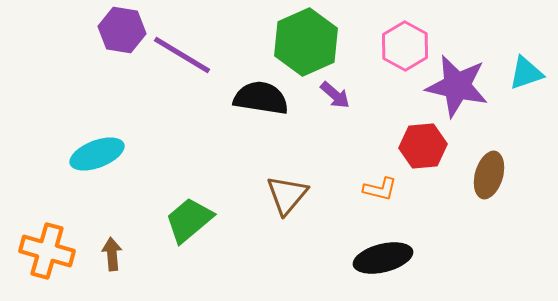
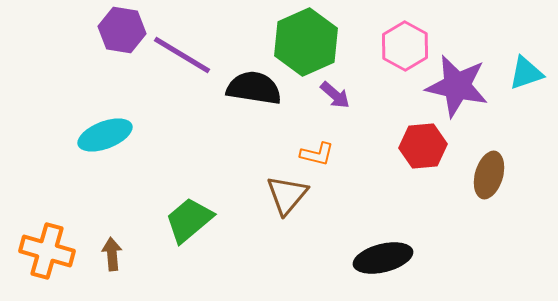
black semicircle: moved 7 px left, 10 px up
cyan ellipse: moved 8 px right, 19 px up
orange L-shape: moved 63 px left, 35 px up
